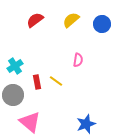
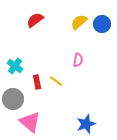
yellow semicircle: moved 8 px right, 2 px down
cyan cross: rotated 21 degrees counterclockwise
gray circle: moved 4 px down
